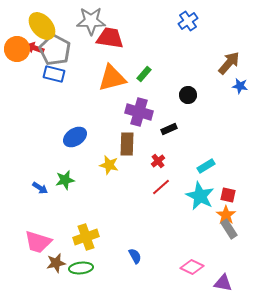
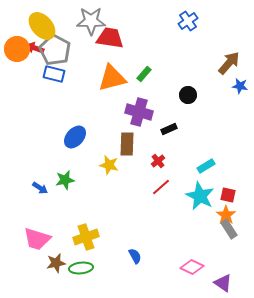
blue ellipse: rotated 15 degrees counterclockwise
pink trapezoid: moved 1 px left, 3 px up
purple triangle: rotated 24 degrees clockwise
